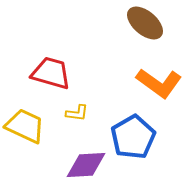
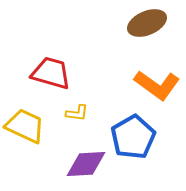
brown ellipse: moved 2 px right; rotated 63 degrees counterclockwise
orange L-shape: moved 2 px left, 2 px down
purple diamond: moved 1 px up
